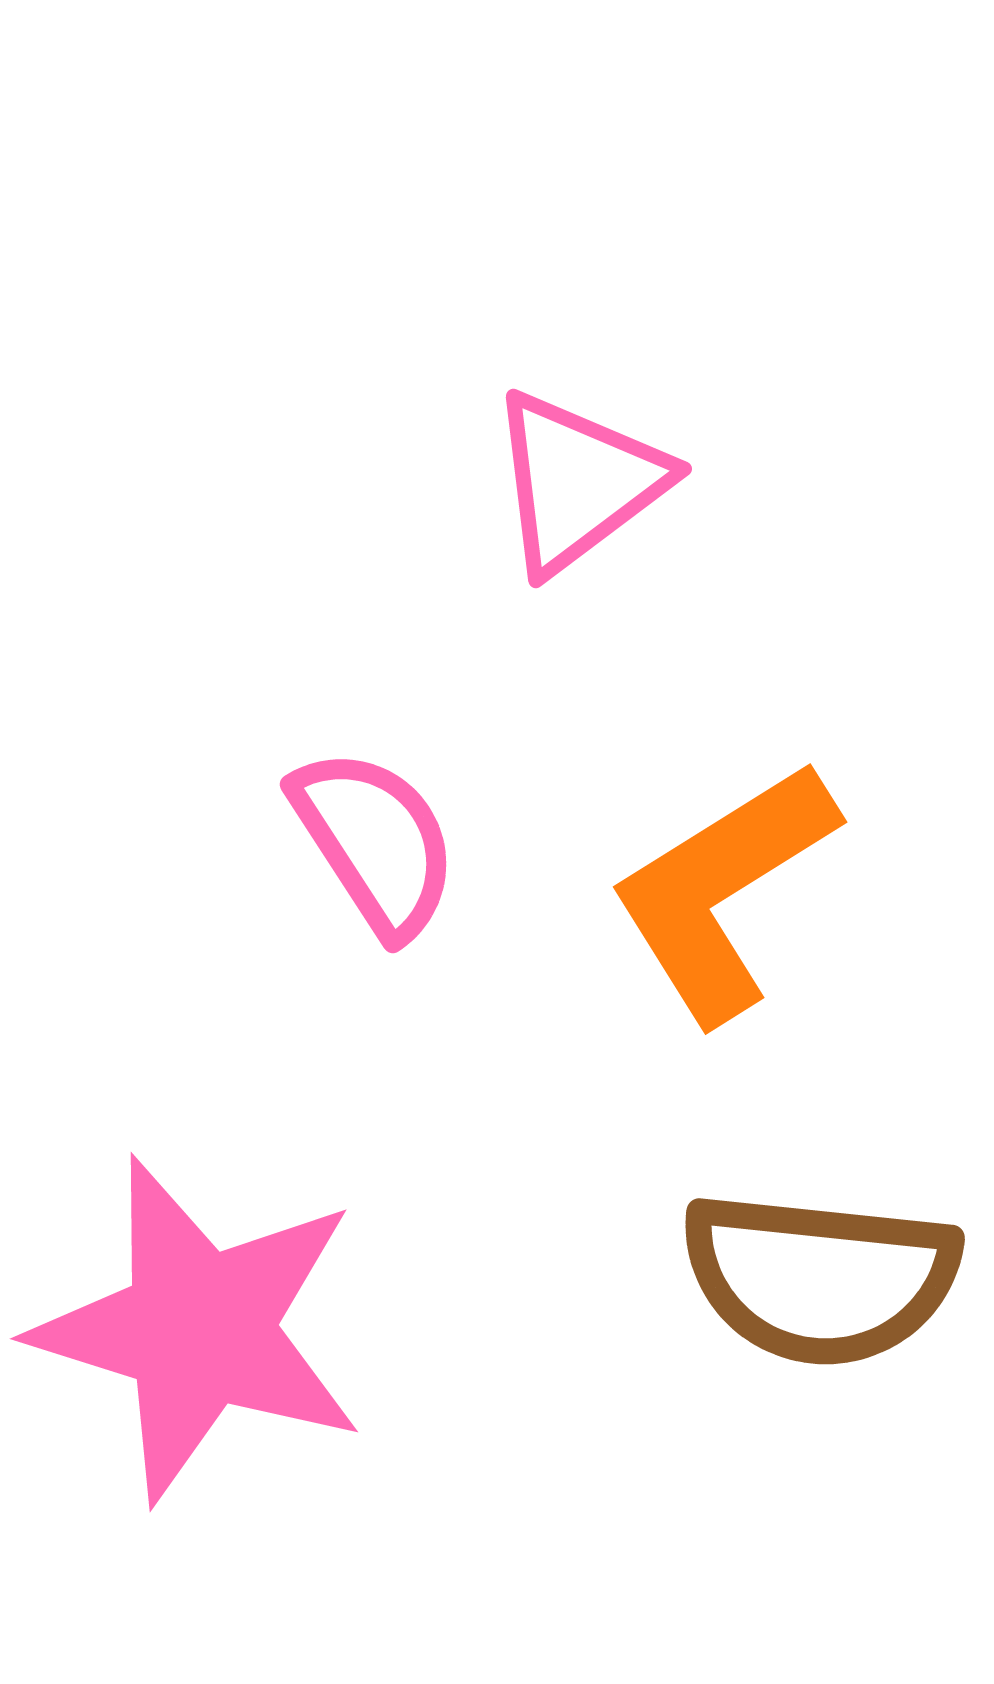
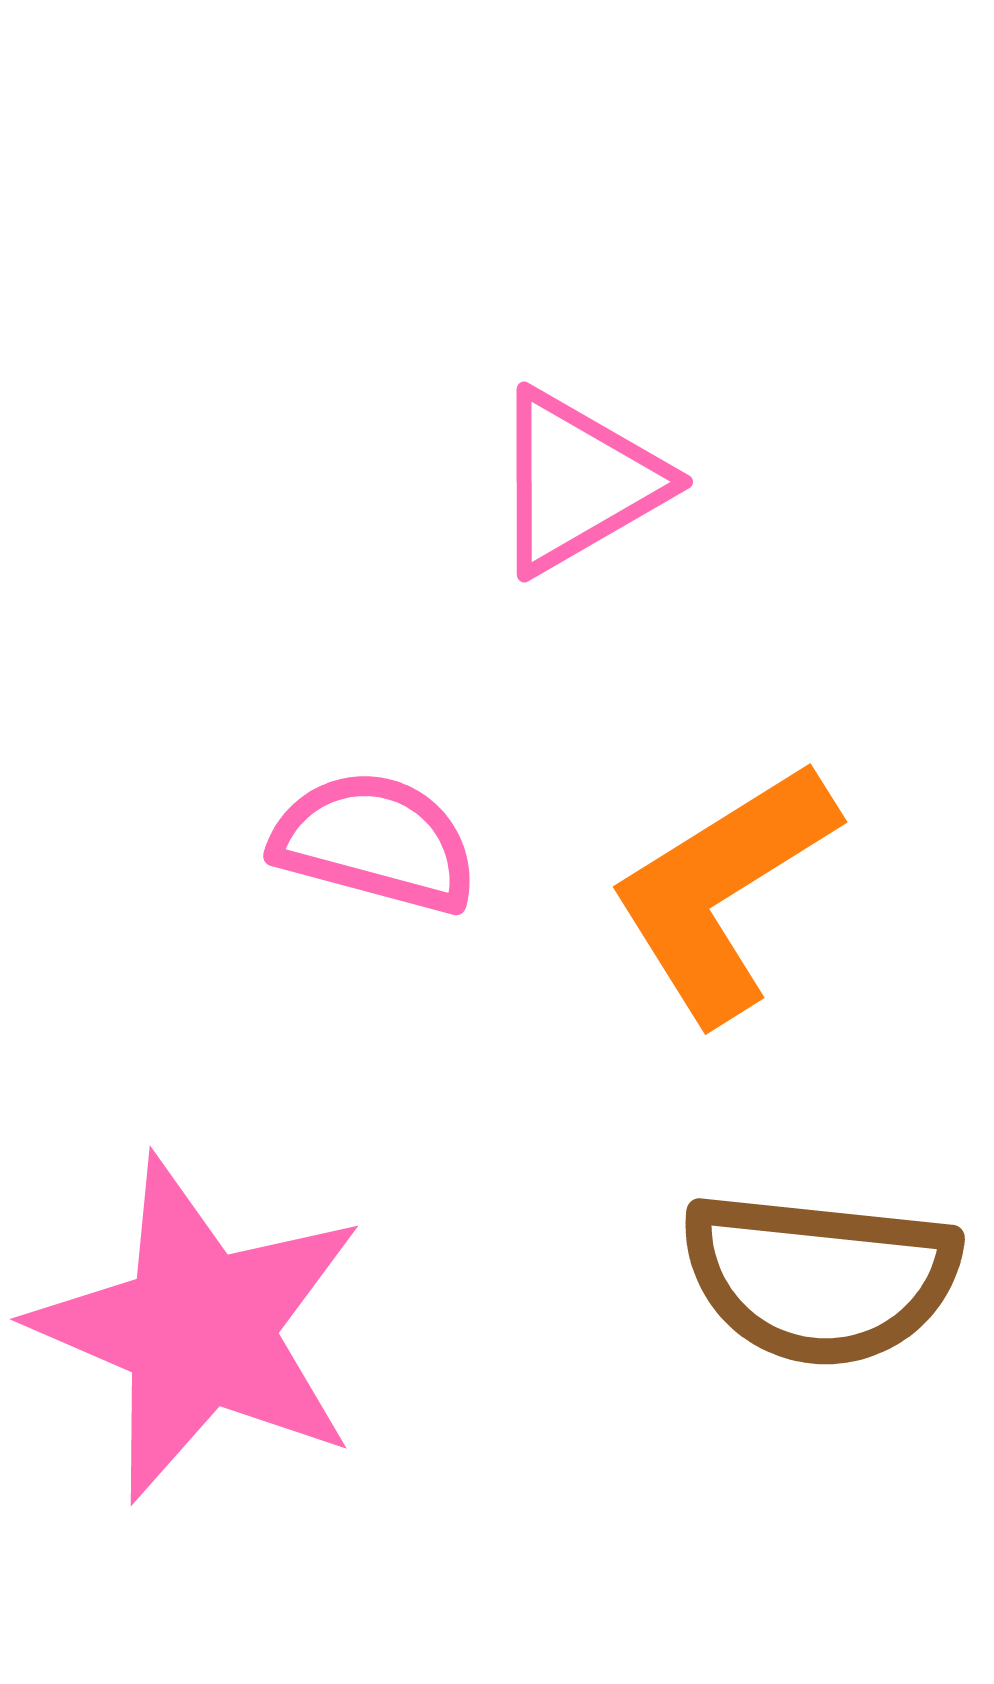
pink triangle: rotated 7 degrees clockwise
pink semicircle: rotated 42 degrees counterclockwise
pink star: rotated 6 degrees clockwise
